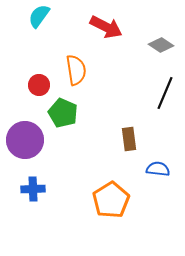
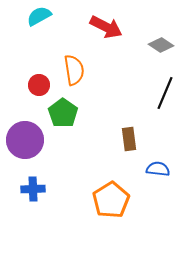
cyan semicircle: rotated 25 degrees clockwise
orange semicircle: moved 2 px left
green pentagon: rotated 12 degrees clockwise
